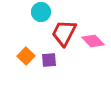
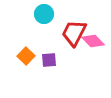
cyan circle: moved 3 px right, 2 px down
red trapezoid: moved 10 px right
